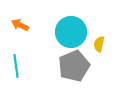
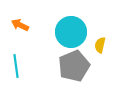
yellow semicircle: moved 1 px right, 1 px down
